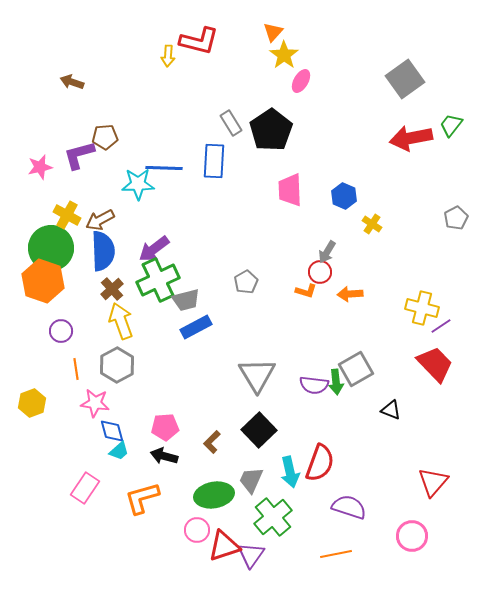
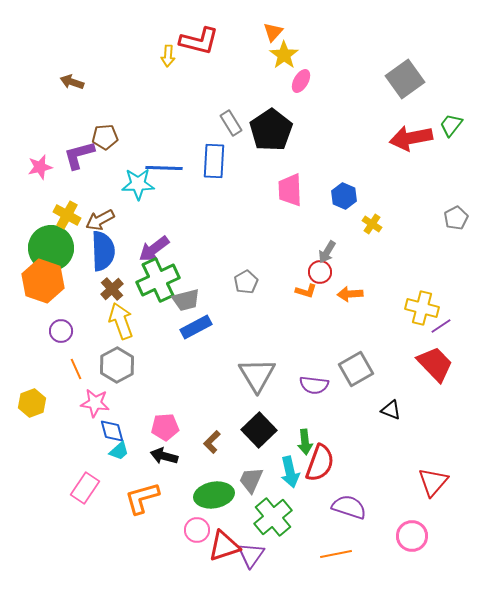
orange line at (76, 369): rotated 15 degrees counterclockwise
green arrow at (336, 382): moved 31 px left, 60 px down
